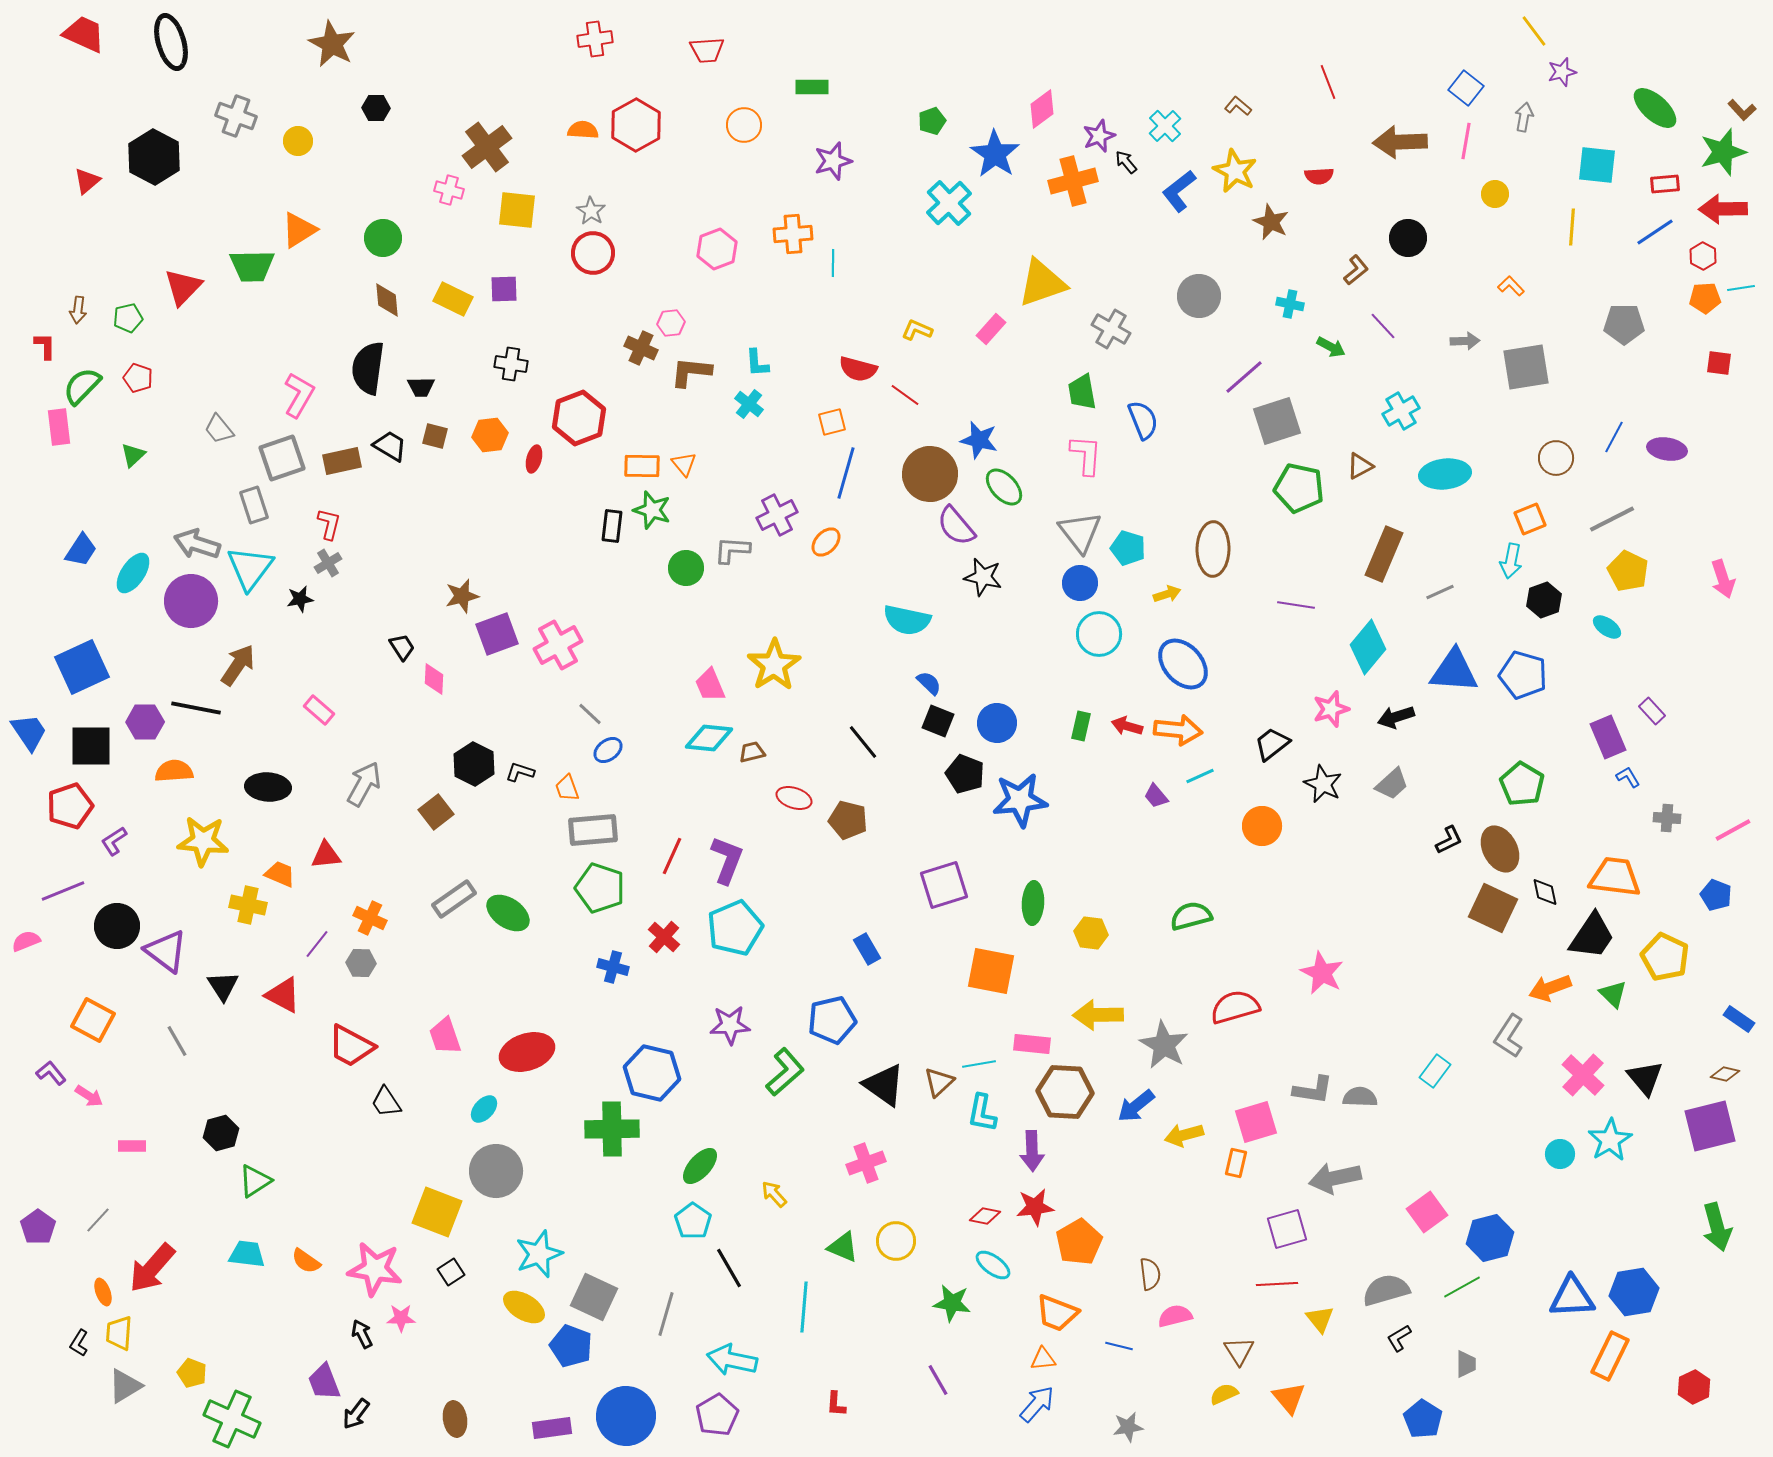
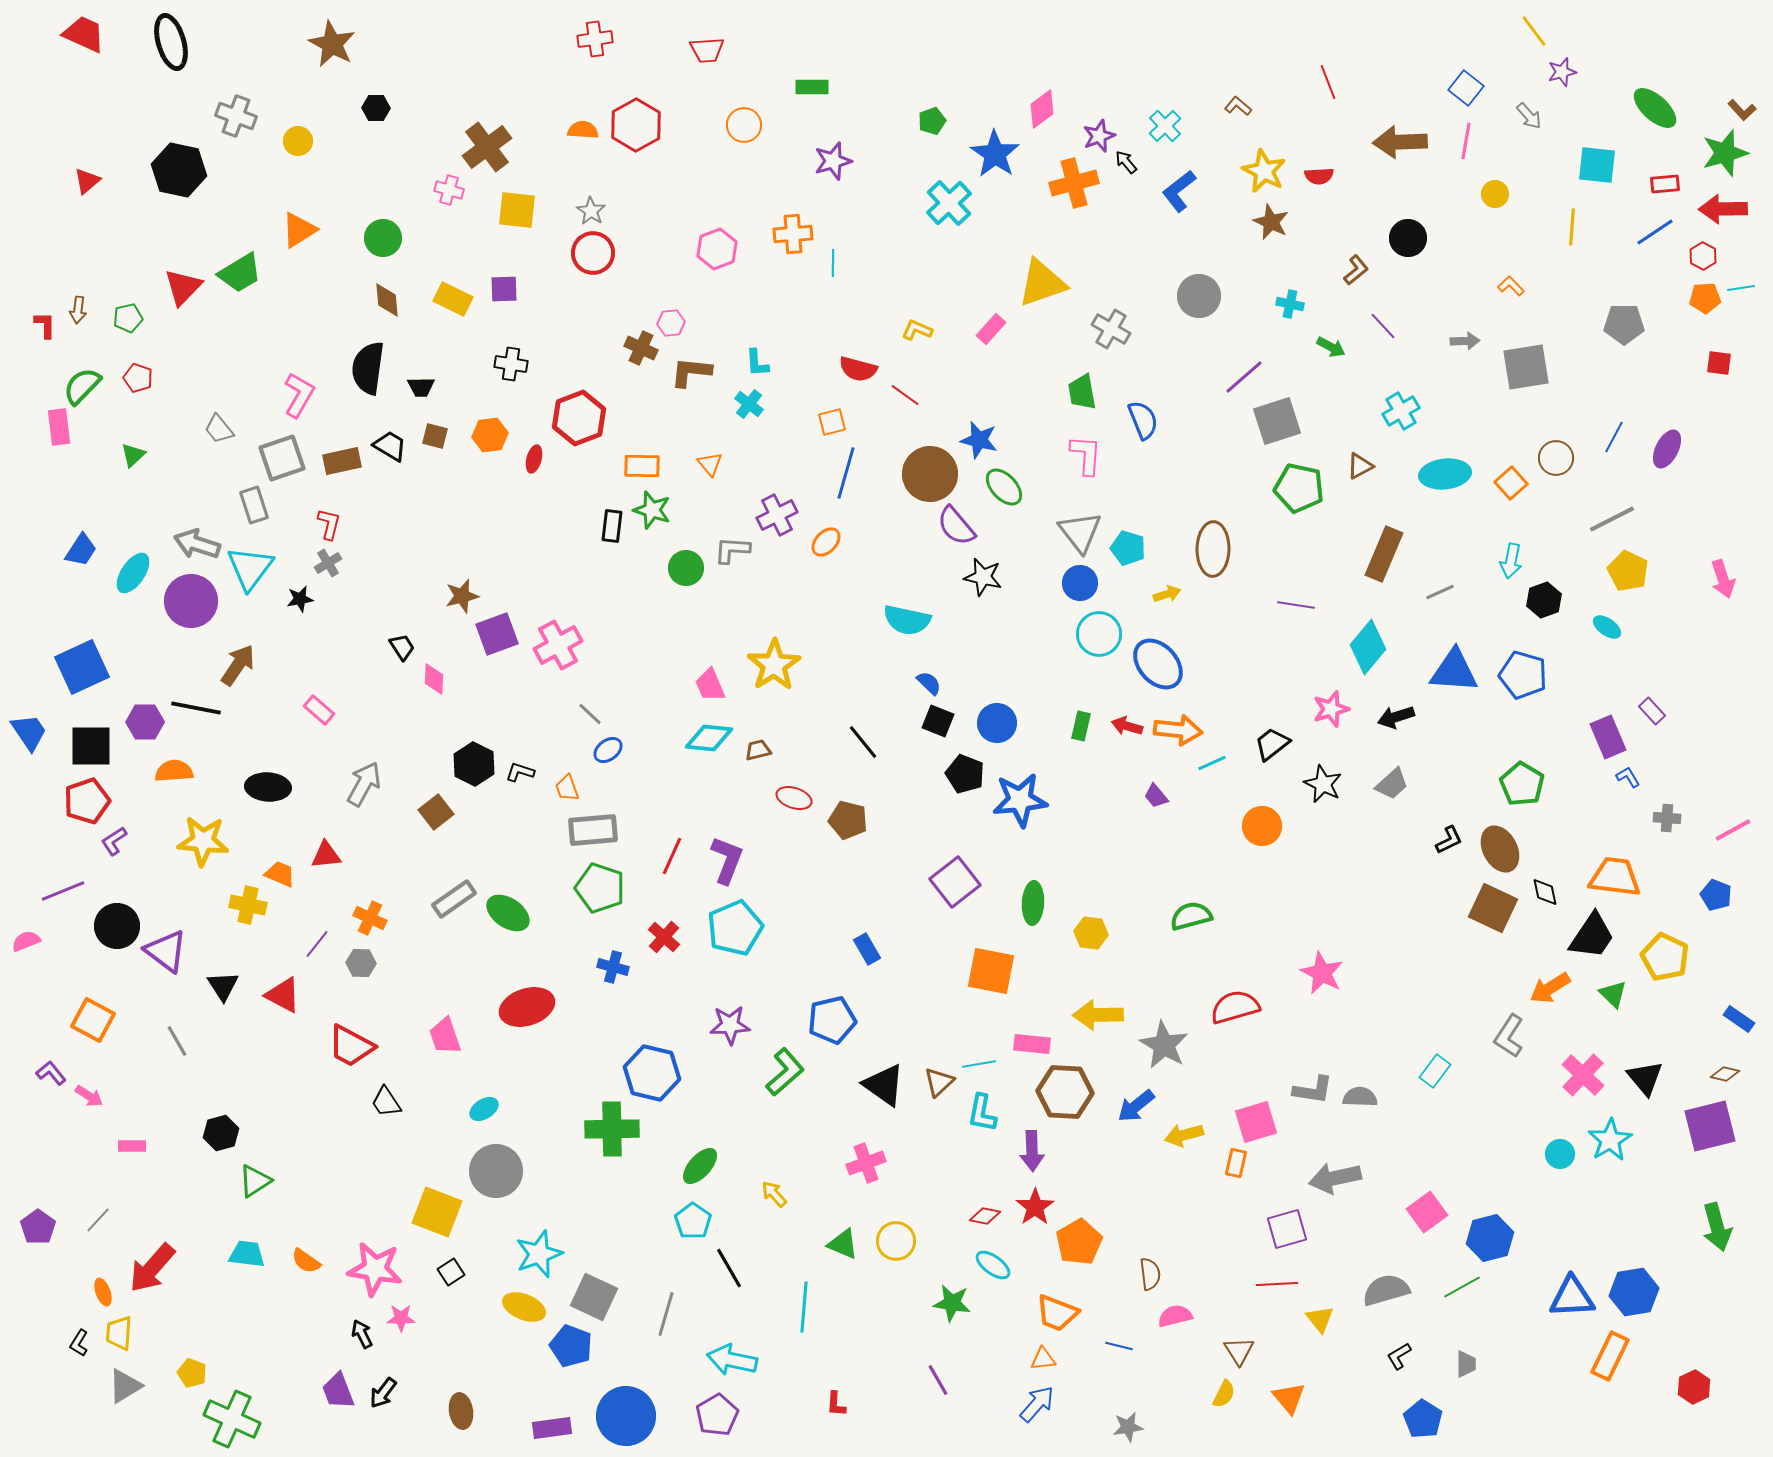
gray arrow at (1524, 117): moved 5 px right, 1 px up; rotated 128 degrees clockwise
green star at (1723, 152): moved 2 px right, 1 px down
black hexagon at (154, 157): moved 25 px right, 13 px down; rotated 16 degrees counterclockwise
yellow star at (1235, 171): moved 29 px right
orange cross at (1073, 181): moved 1 px right, 2 px down
green trapezoid at (252, 266): moved 12 px left, 7 px down; rotated 30 degrees counterclockwise
red L-shape at (45, 346): moved 21 px up
purple ellipse at (1667, 449): rotated 72 degrees counterclockwise
orange triangle at (684, 464): moved 26 px right
orange square at (1530, 519): moved 19 px left, 36 px up; rotated 20 degrees counterclockwise
blue ellipse at (1183, 664): moved 25 px left
brown trapezoid at (752, 752): moved 6 px right, 2 px up
cyan line at (1200, 776): moved 12 px right, 13 px up
red pentagon at (70, 806): moved 17 px right, 5 px up
purple square at (944, 885): moved 11 px right, 3 px up; rotated 21 degrees counterclockwise
orange arrow at (1550, 988): rotated 12 degrees counterclockwise
red ellipse at (527, 1052): moved 45 px up
cyan ellipse at (484, 1109): rotated 16 degrees clockwise
red star at (1035, 1207): rotated 27 degrees counterclockwise
green triangle at (843, 1247): moved 3 px up
yellow ellipse at (524, 1307): rotated 9 degrees counterclockwise
black L-shape at (1399, 1338): moved 18 px down
purple trapezoid at (324, 1382): moved 14 px right, 9 px down
yellow semicircle at (1224, 1394): rotated 140 degrees clockwise
black arrow at (356, 1414): moved 27 px right, 21 px up
brown ellipse at (455, 1419): moved 6 px right, 8 px up
